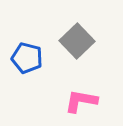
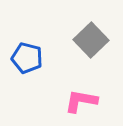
gray square: moved 14 px right, 1 px up
